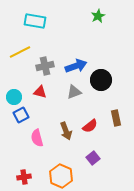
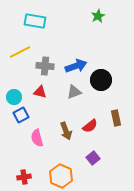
gray cross: rotated 18 degrees clockwise
